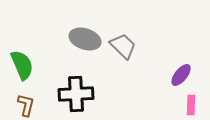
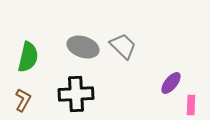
gray ellipse: moved 2 px left, 8 px down
green semicircle: moved 6 px right, 8 px up; rotated 36 degrees clockwise
purple ellipse: moved 10 px left, 8 px down
brown L-shape: moved 3 px left, 5 px up; rotated 15 degrees clockwise
